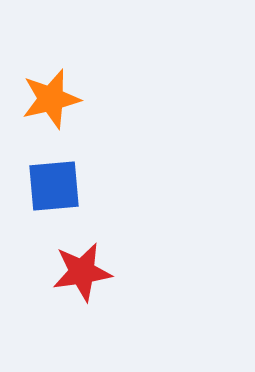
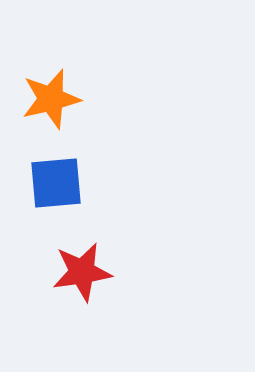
blue square: moved 2 px right, 3 px up
